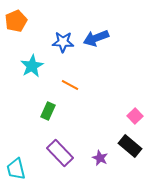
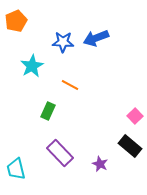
purple star: moved 6 px down
